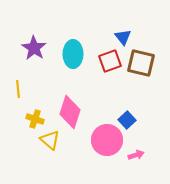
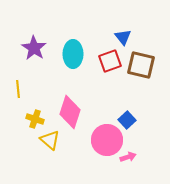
brown square: moved 2 px down
pink arrow: moved 8 px left, 2 px down
